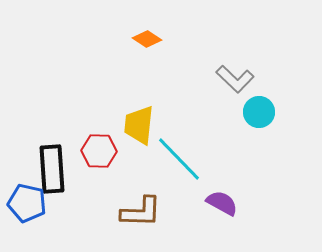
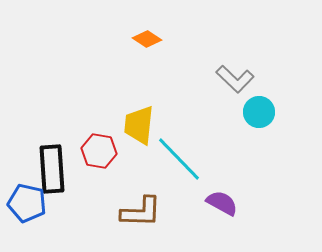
red hexagon: rotated 8 degrees clockwise
